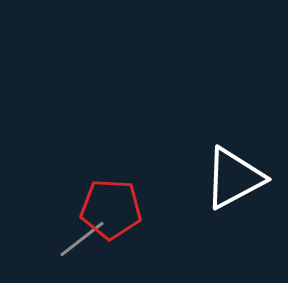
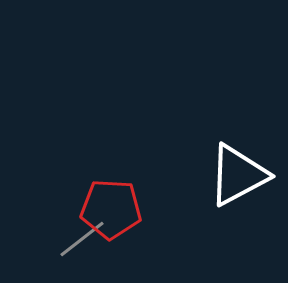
white triangle: moved 4 px right, 3 px up
